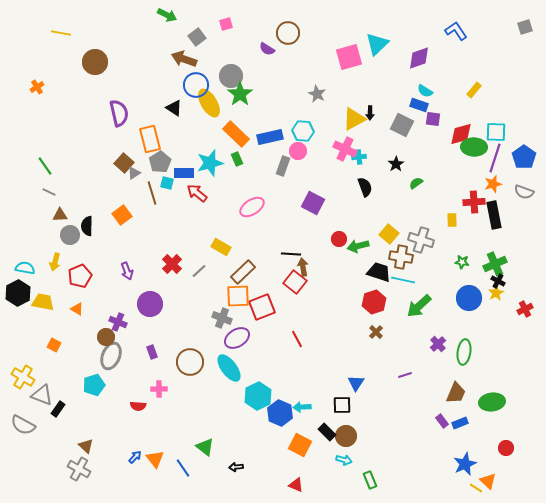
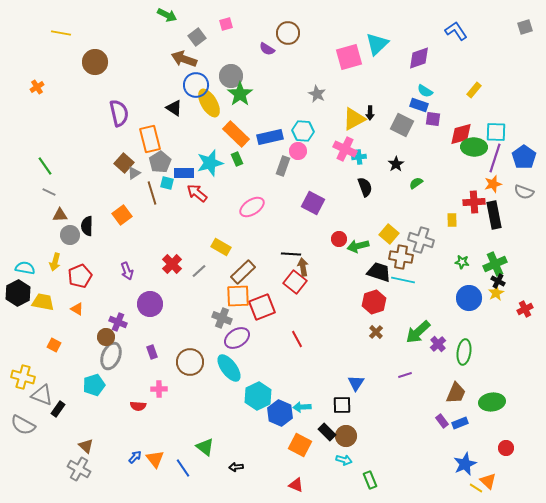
green arrow at (419, 306): moved 1 px left, 26 px down
yellow cross at (23, 377): rotated 15 degrees counterclockwise
